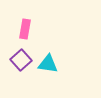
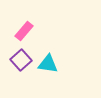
pink rectangle: moved 1 px left, 2 px down; rotated 30 degrees clockwise
